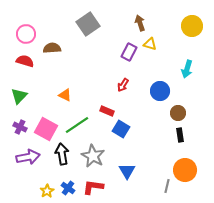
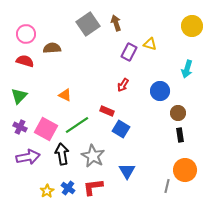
brown arrow: moved 24 px left
red L-shape: rotated 15 degrees counterclockwise
